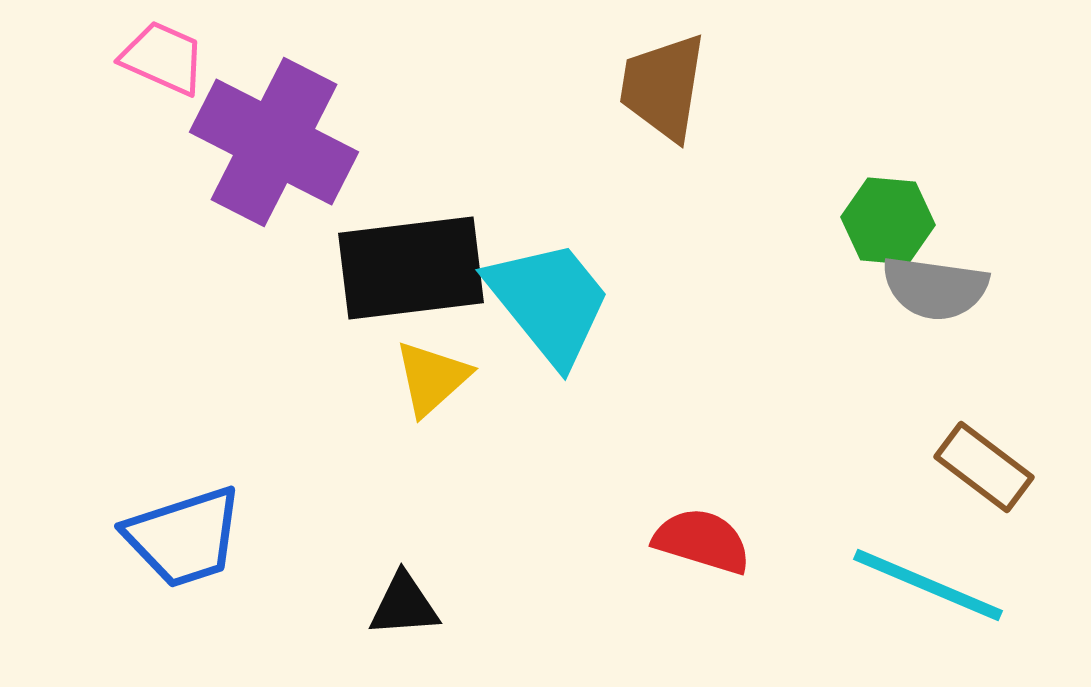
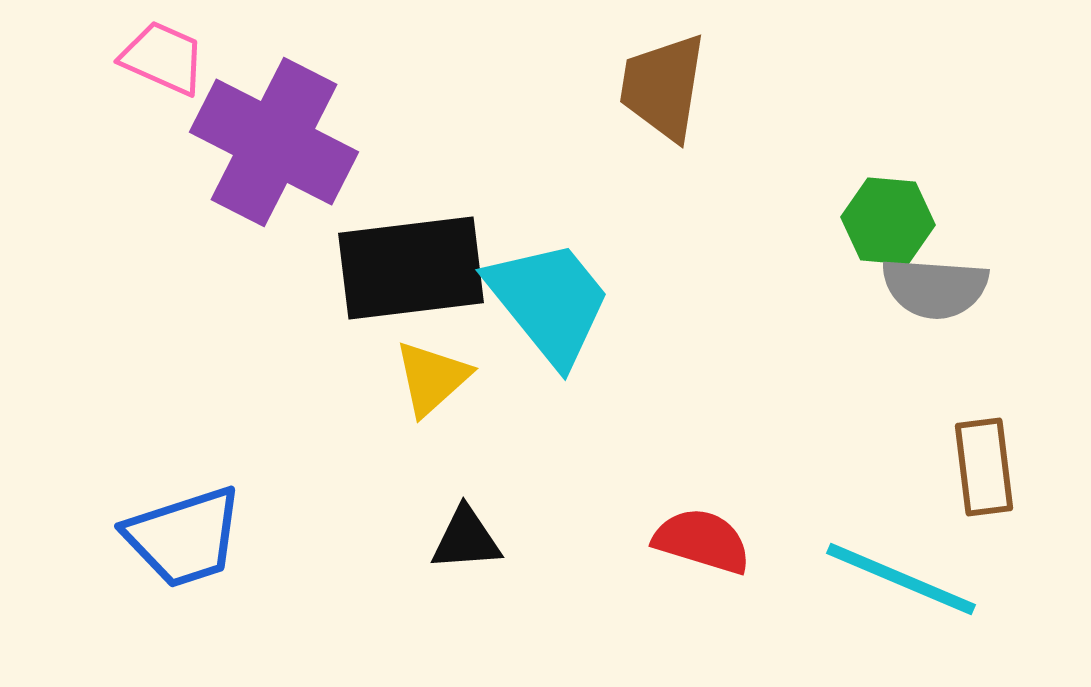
gray semicircle: rotated 4 degrees counterclockwise
brown rectangle: rotated 46 degrees clockwise
cyan line: moved 27 px left, 6 px up
black triangle: moved 62 px right, 66 px up
